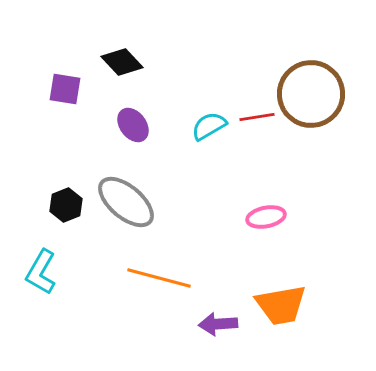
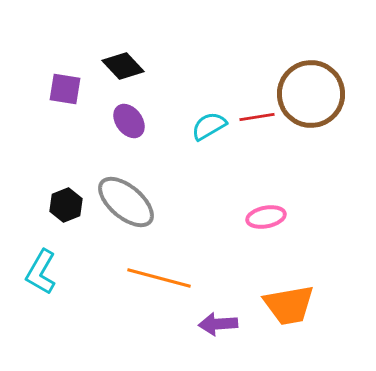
black diamond: moved 1 px right, 4 px down
purple ellipse: moved 4 px left, 4 px up
orange trapezoid: moved 8 px right
